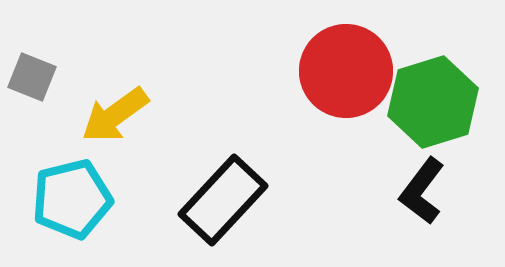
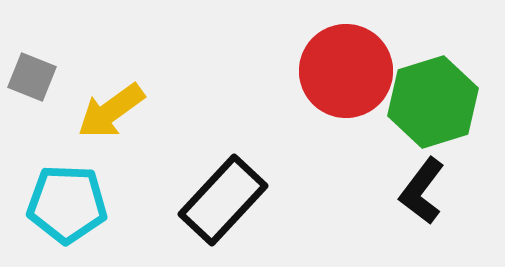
yellow arrow: moved 4 px left, 4 px up
cyan pentagon: moved 5 px left, 5 px down; rotated 16 degrees clockwise
